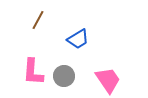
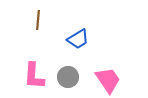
brown line: rotated 24 degrees counterclockwise
pink L-shape: moved 1 px right, 4 px down
gray circle: moved 4 px right, 1 px down
